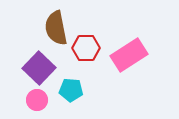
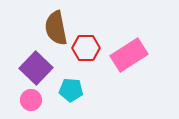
purple square: moved 3 px left
pink circle: moved 6 px left
